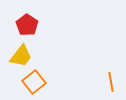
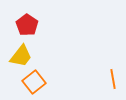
orange line: moved 2 px right, 3 px up
